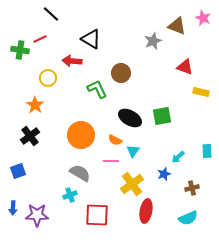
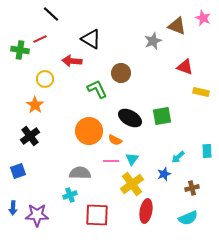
yellow circle: moved 3 px left, 1 px down
orange circle: moved 8 px right, 4 px up
cyan triangle: moved 1 px left, 8 px down
gray semicircle: rotated 30 degrees counterclockwise
